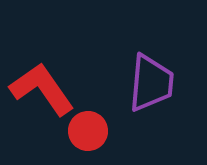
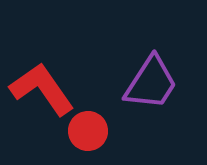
purple trapezoid: rotated 28 degrees clockwise
